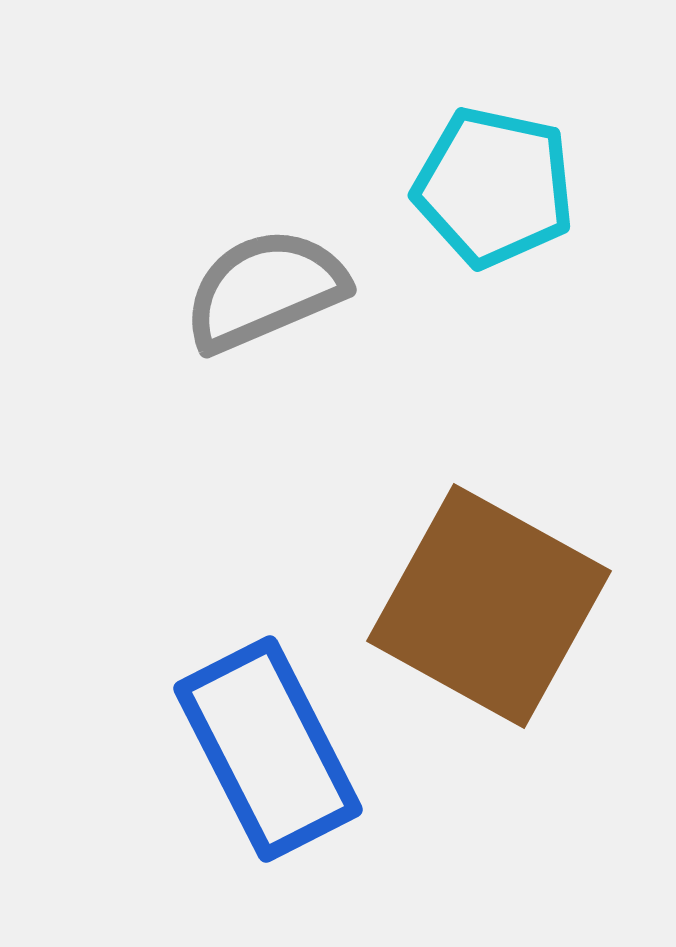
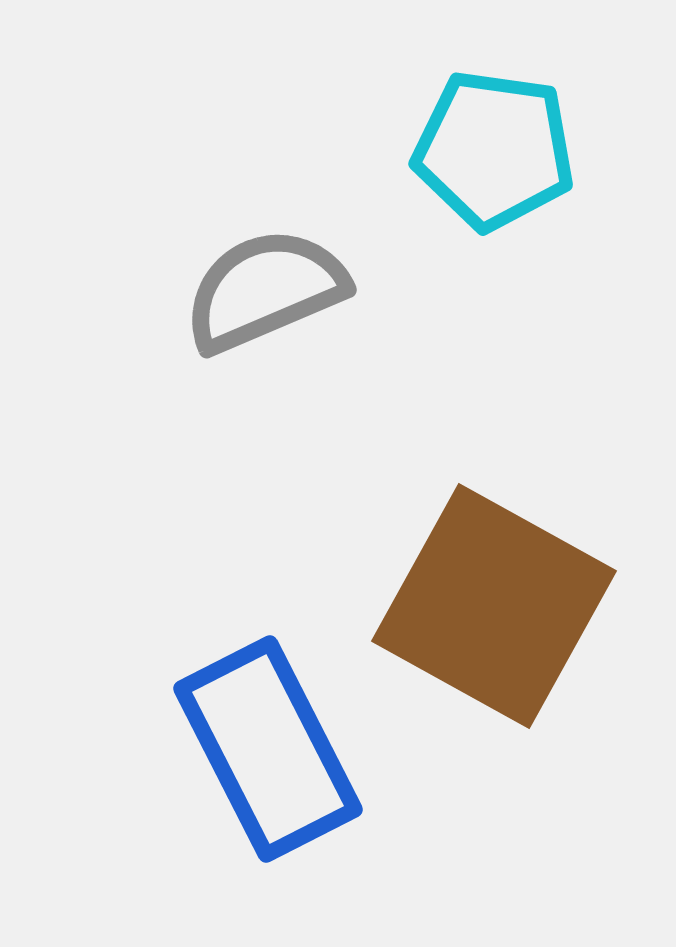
cyan pentagon: moved 37 px up; rotated 4 degrees counterclockwise
brown square: moved 5 px right
